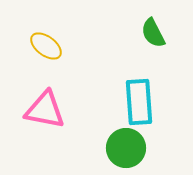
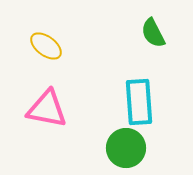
pink triangle: moved 2 px right, 1 px up
